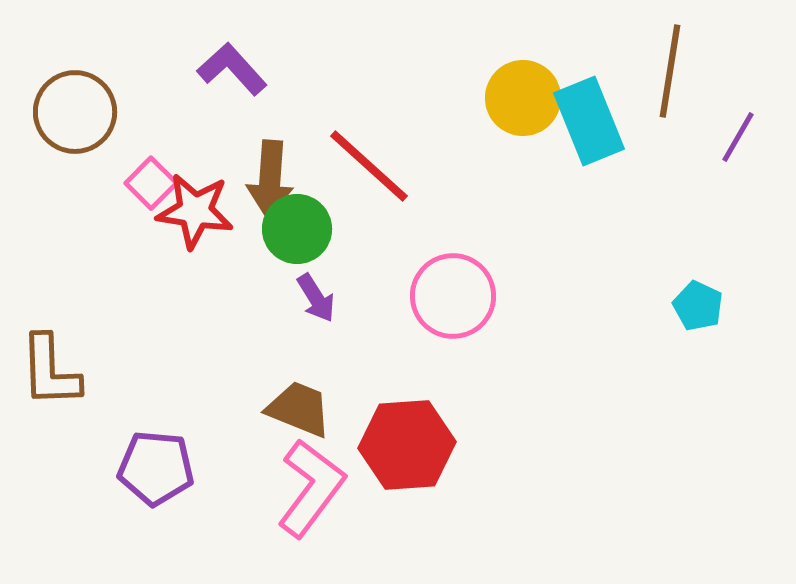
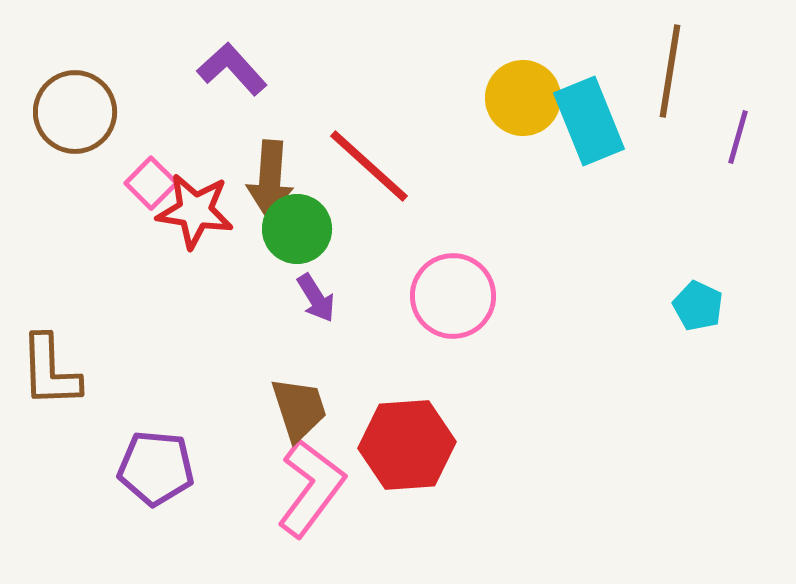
purple line: rotated 14 degrees counterclockwise
brown trapezoid: rotated 50 degrees clockwise
